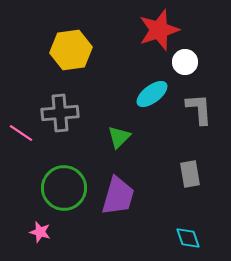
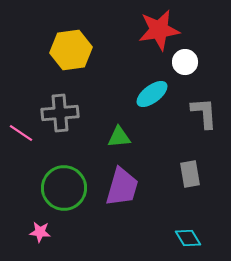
red star: rotated 9 degrees clockwise
gray L-shape: moved 5 px right, 4 px down
green triangle: rotated 40 degrees clockwise
purple trapezoid: moved 4 px right, 9 px up
pink star: rotated 10 degrees counterclockwise
cyan diamond: rotated 12 degrees counterclockwise
